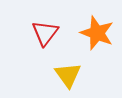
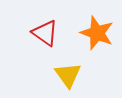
red triangle: rotated 32 degrees counterclockwise
